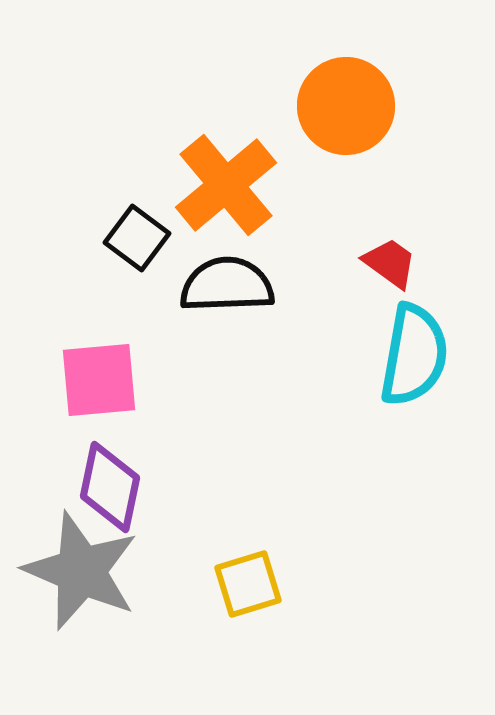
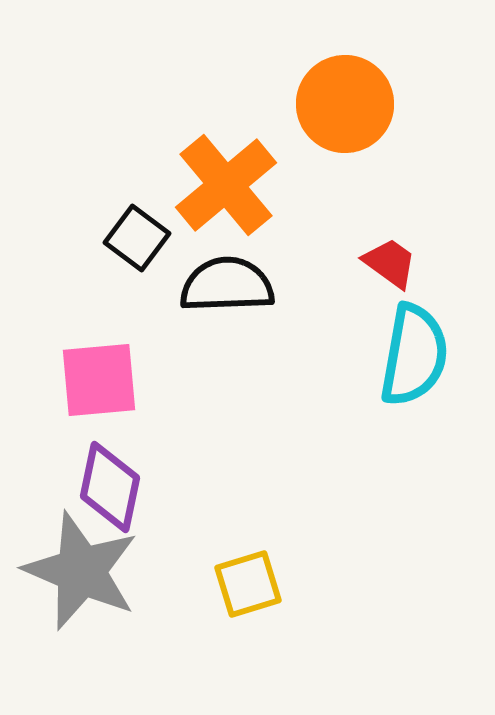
orange circle: moved 1 px left, 2 px up
